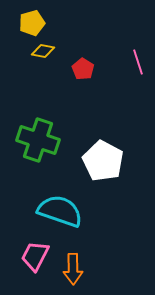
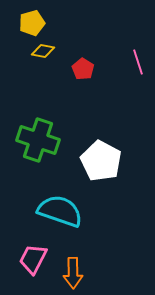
white pentagon: moved 2 px left
pink trapezoid: moved 2 px left, 3 px down
orange arrow: moved 4 px down
